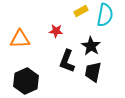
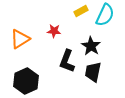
cyan semicircle: rotated 15 degrees clockwise
red star: moved 2 px left
orange triangle: rotated 30 degrees counterclockwise
